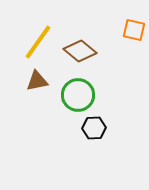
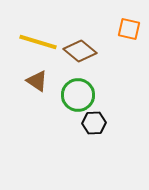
orange square: moved 5 px left, 1 px up
yellow line: rotated 72 degrees clockwise
brown triangle: rotated 45 degrees clockwise
black hexagon: moved 5 px up
